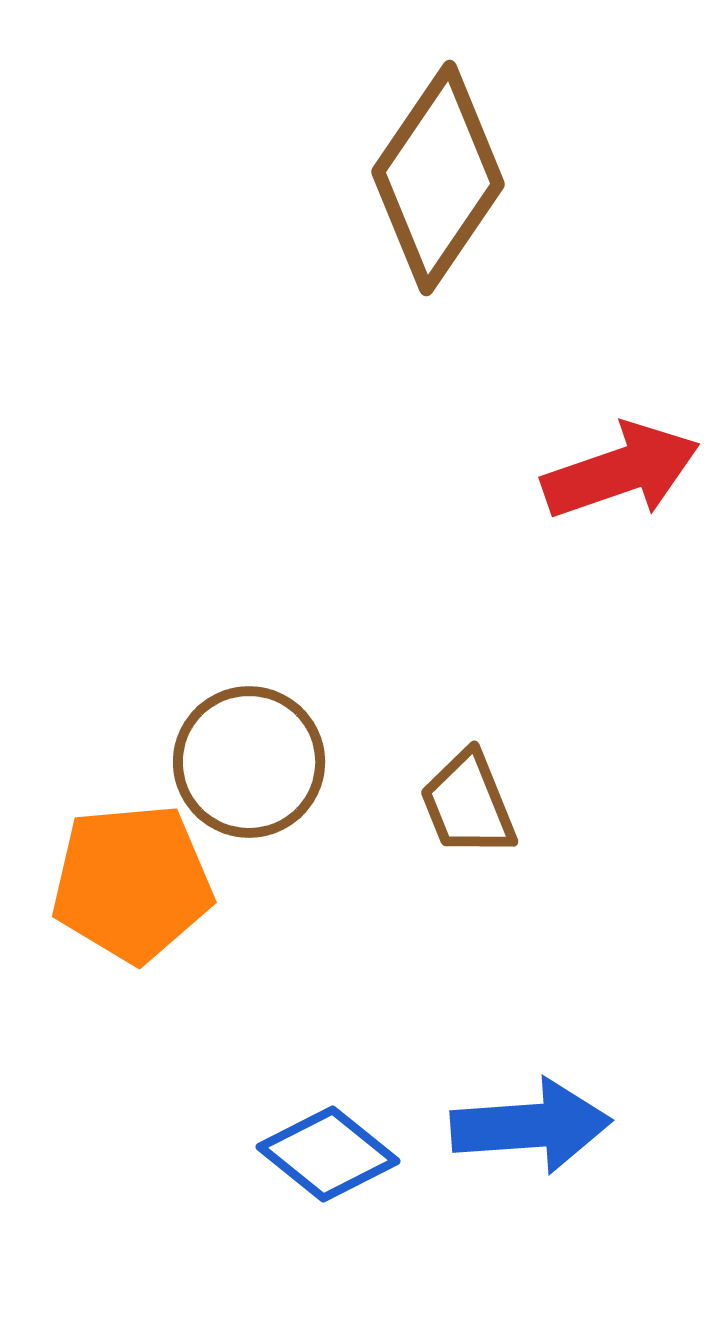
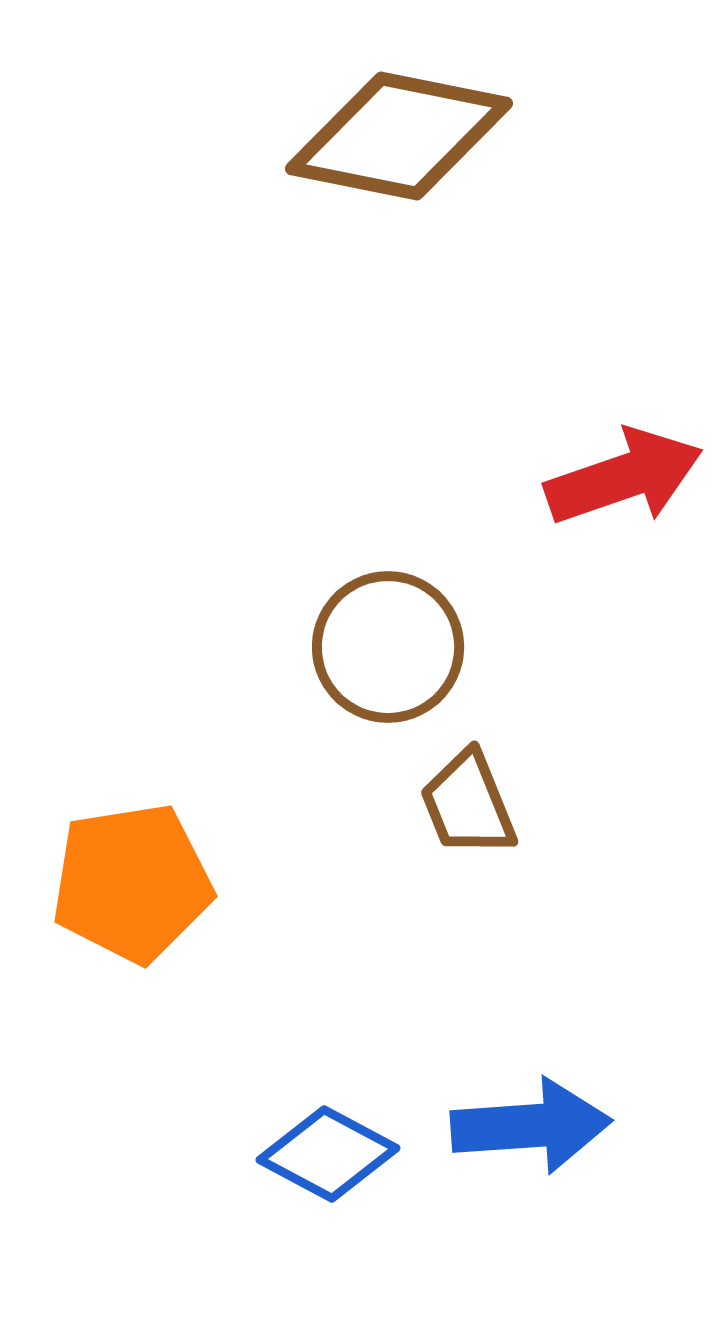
brown diamond: moved 39 px left, 42 px up; rotated 67 degrees clockwise
red arrow: moved 3 px right, 6 px down
brown circle: moved 139 px right, 115 px up
orange pentagon: rotated 4 degrees counterclockwise
blue diamond: rotated 11 degrees counterclockwise
